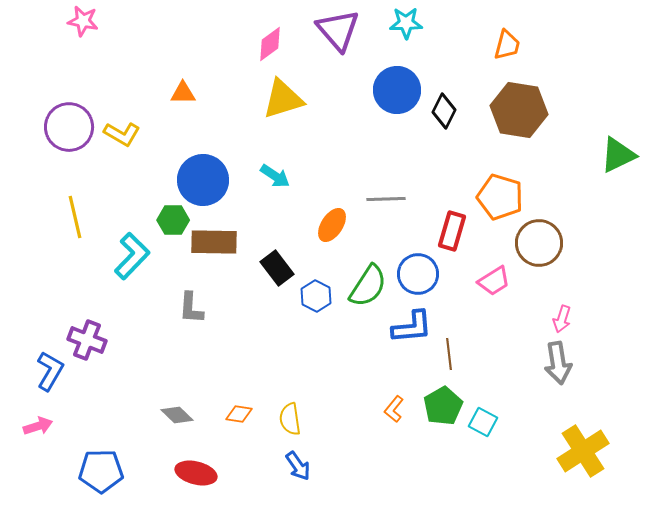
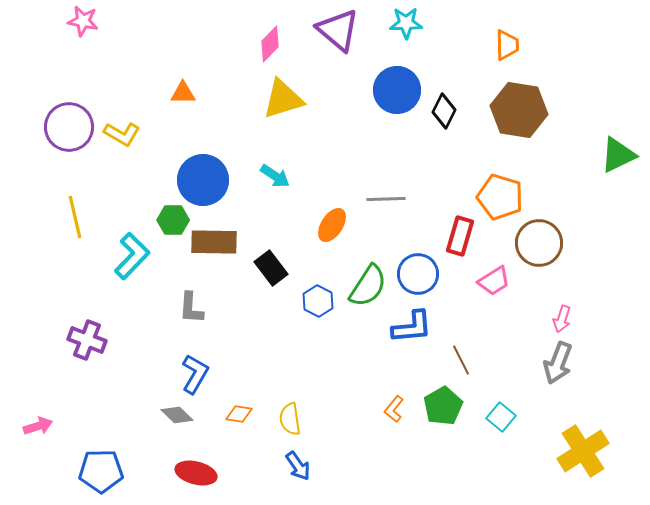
purple triangle at (338, 30): rotated 9 degrees counterclockwise
pink diamond at (270, 44): rotated 9 degrees counterclockwise
orange trapezoid at (507, 45): rotated 16 degrees counterclockwise
red rectangle at (452, 231): moved 8 px right, 5 px down
black rectangle at (277, 268): moved 6 px left
blue hexagon at (316, 296): moved 2 px right, 5 px down
brown line at (449, 354): moved 12 px right, 6 px down; rotated 20 degrees counterclockwise
gray arrow at (558, 363): rotated 30 degrees clockwise
blue L-shape at (50, 371): moved 145 px right, 3 px down
cyan square at (483, 422): moved 18 px right, 5 px up; rotated 12 degrees clockwise
